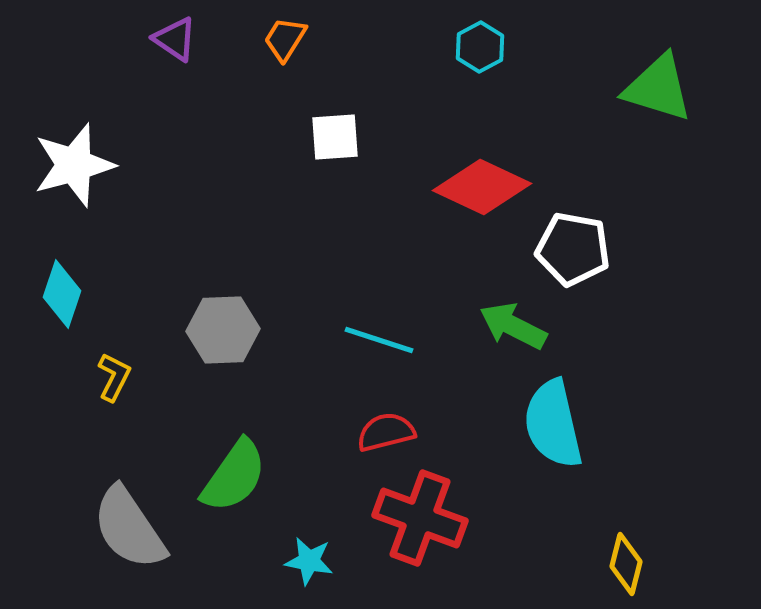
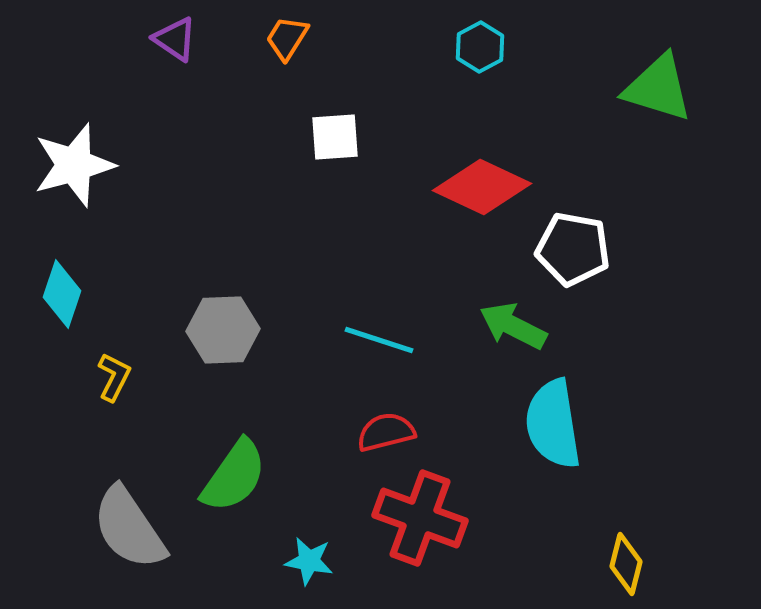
orange trapezoid: moved 2 px right, 1 px up
cyan semicircle: rotated 4 degrees clockwise
